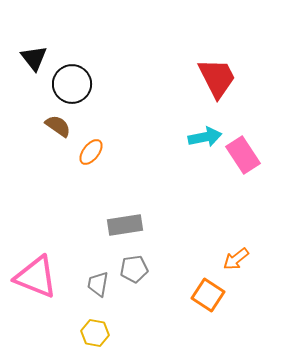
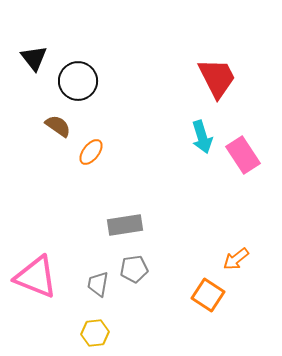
black circle: moved 6 px right, 3 px up
cyan arrow: moved 3 px left; rotated 84 degrees clockwise
yellow hexagon: rotated 16 degrees counterclockwise
